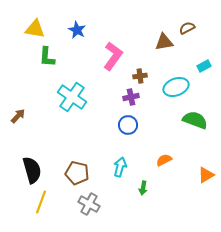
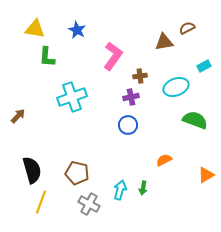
cyan cross: rotated 36 degrees clockwise
cyan arrow: moved 23 px down
